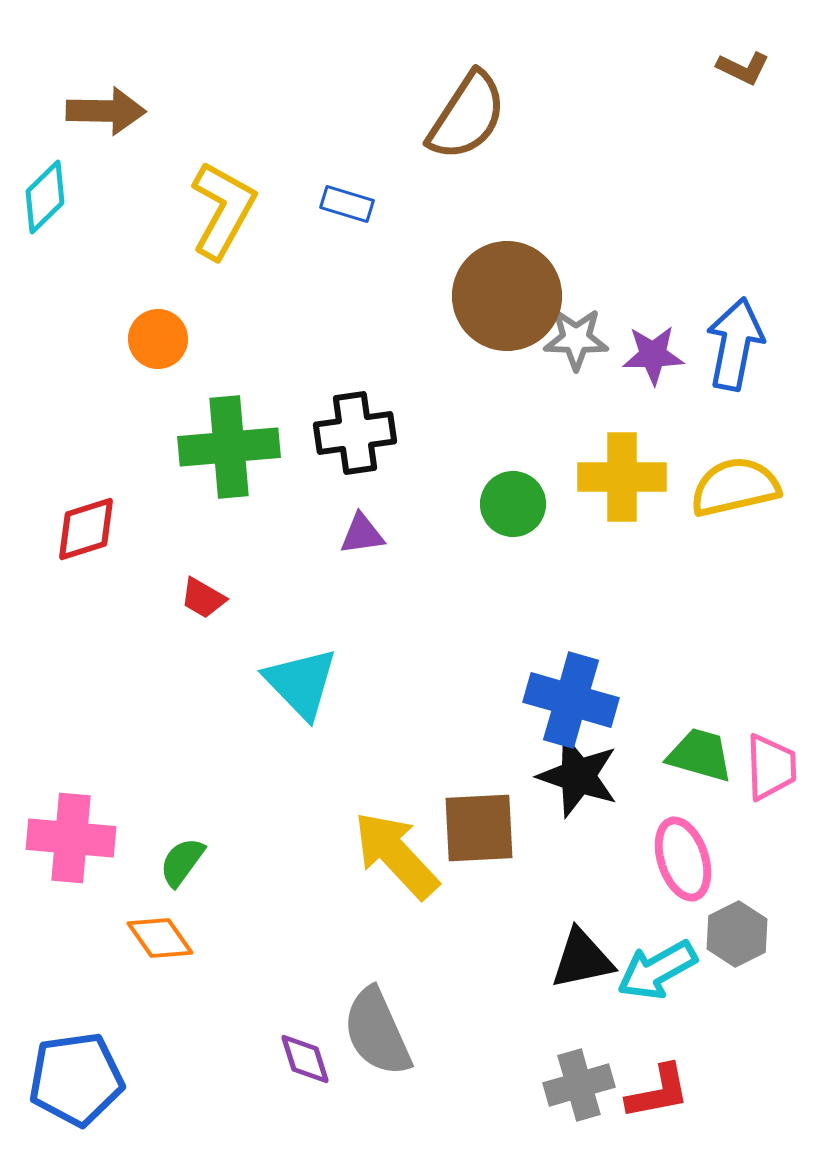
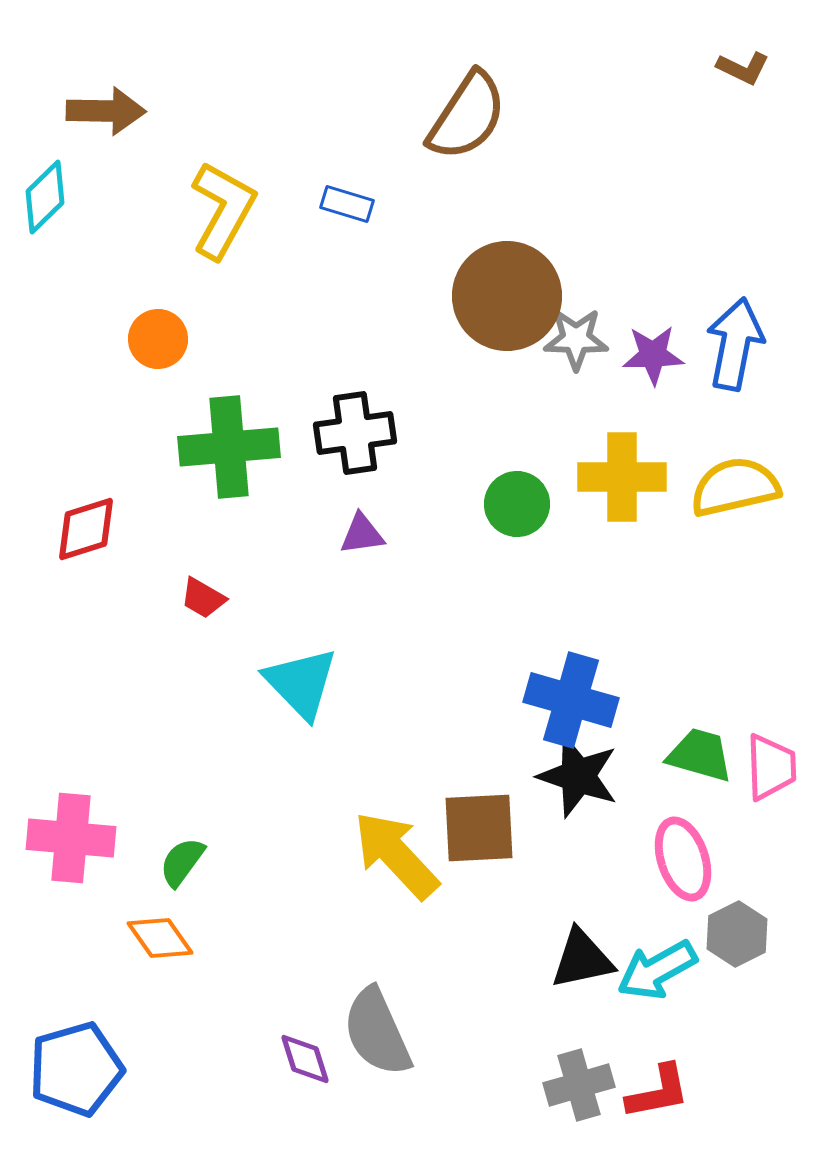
green circle: moved 4 px right
blue pentagon: moved 10 px up; rotated 8 degrees counterclockwise
